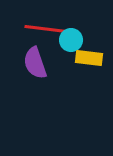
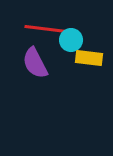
purple semicircle: rotated 8 degrees counterclockwise
